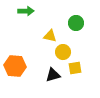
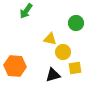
green arrow: rotated 126 degrees clockwise
yellow triangle: moved 3 px down
